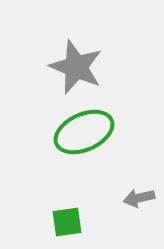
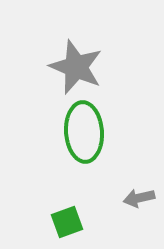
green ellipse: rotated 70 degrees counterclockwise
green square: rotated 12 degrees counterclockwise
